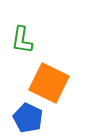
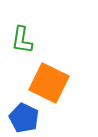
blue pentagon: moved 4 px left
